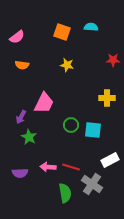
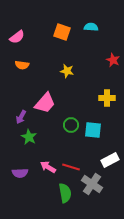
red star: rotated 24 degrees clockwise
yellow star: moved 6 px down
pink trapezoid: moved 1 px right; rotated 15 degrees clockwise
pink arrow: rotated 28 degrees clockwise
